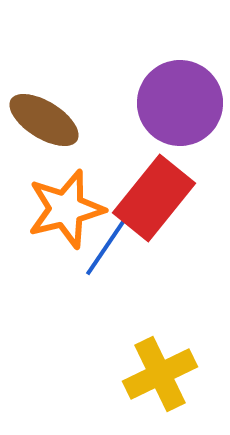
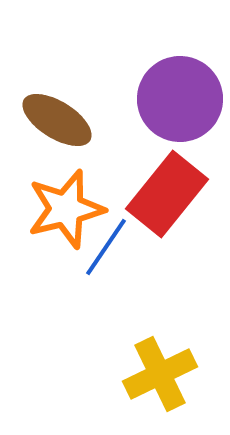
purple circle: moved 4 px up
brown ellipse: moved 13 px right
red rectangle: moved 13 px right, 4 px up
